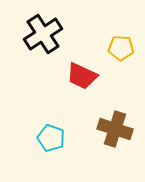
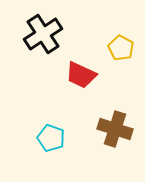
yellow pentagon: rotated 25 degrees clockwise
red trapezoid: moved 1 px left, 1 px up
